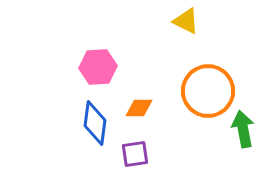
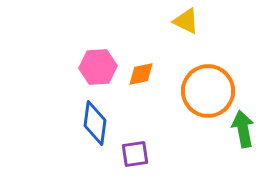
orange diamond: moved 2 px right, 34 px up; rotated 12 degrees counterclockwise
